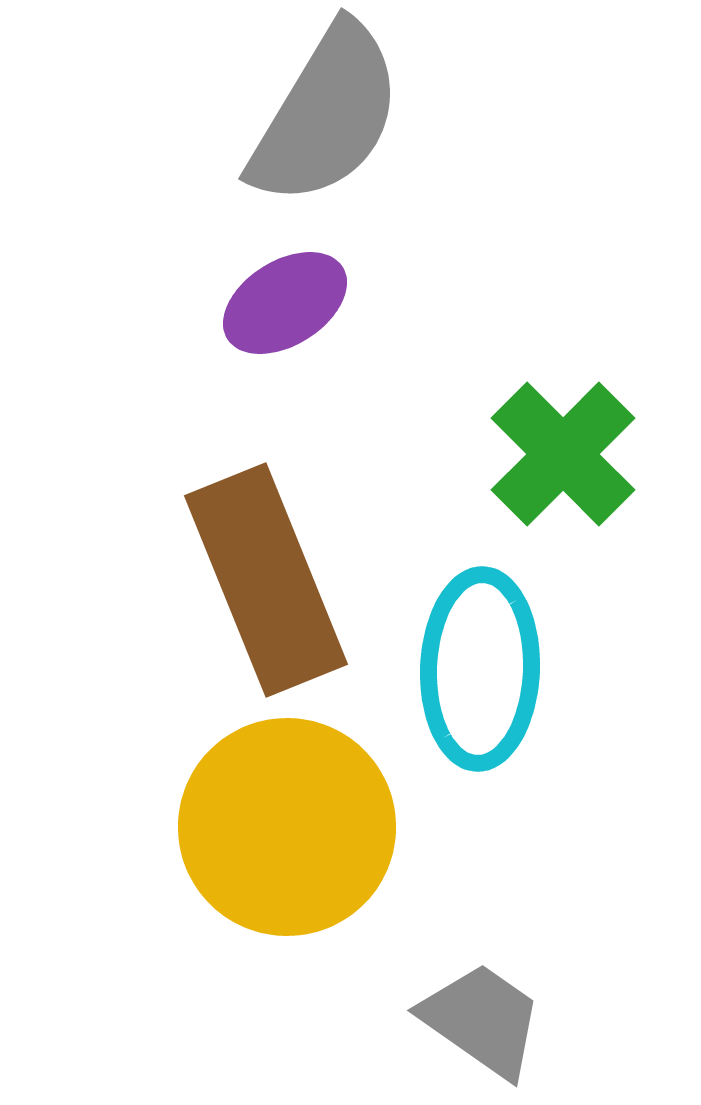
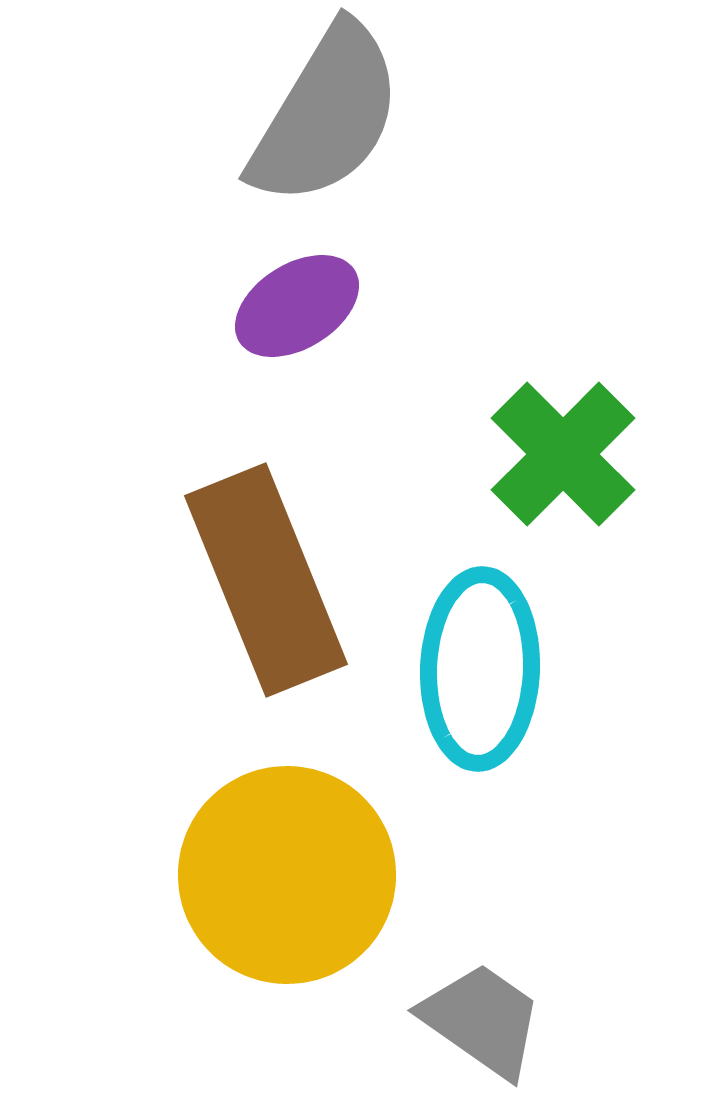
purple ellipse: moved 12 px right, 3 px down
yellow circle: moved 48 px down
